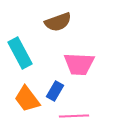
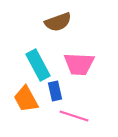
cyan rectangle: moved 18 px right, 12 px down
blue rectangle: rotated 42 degrees counterclockwise
orange trapezoid: moved 1 px left; rotated 8 degrees clockwise
pink line: rotated 20 degrees clockwise
